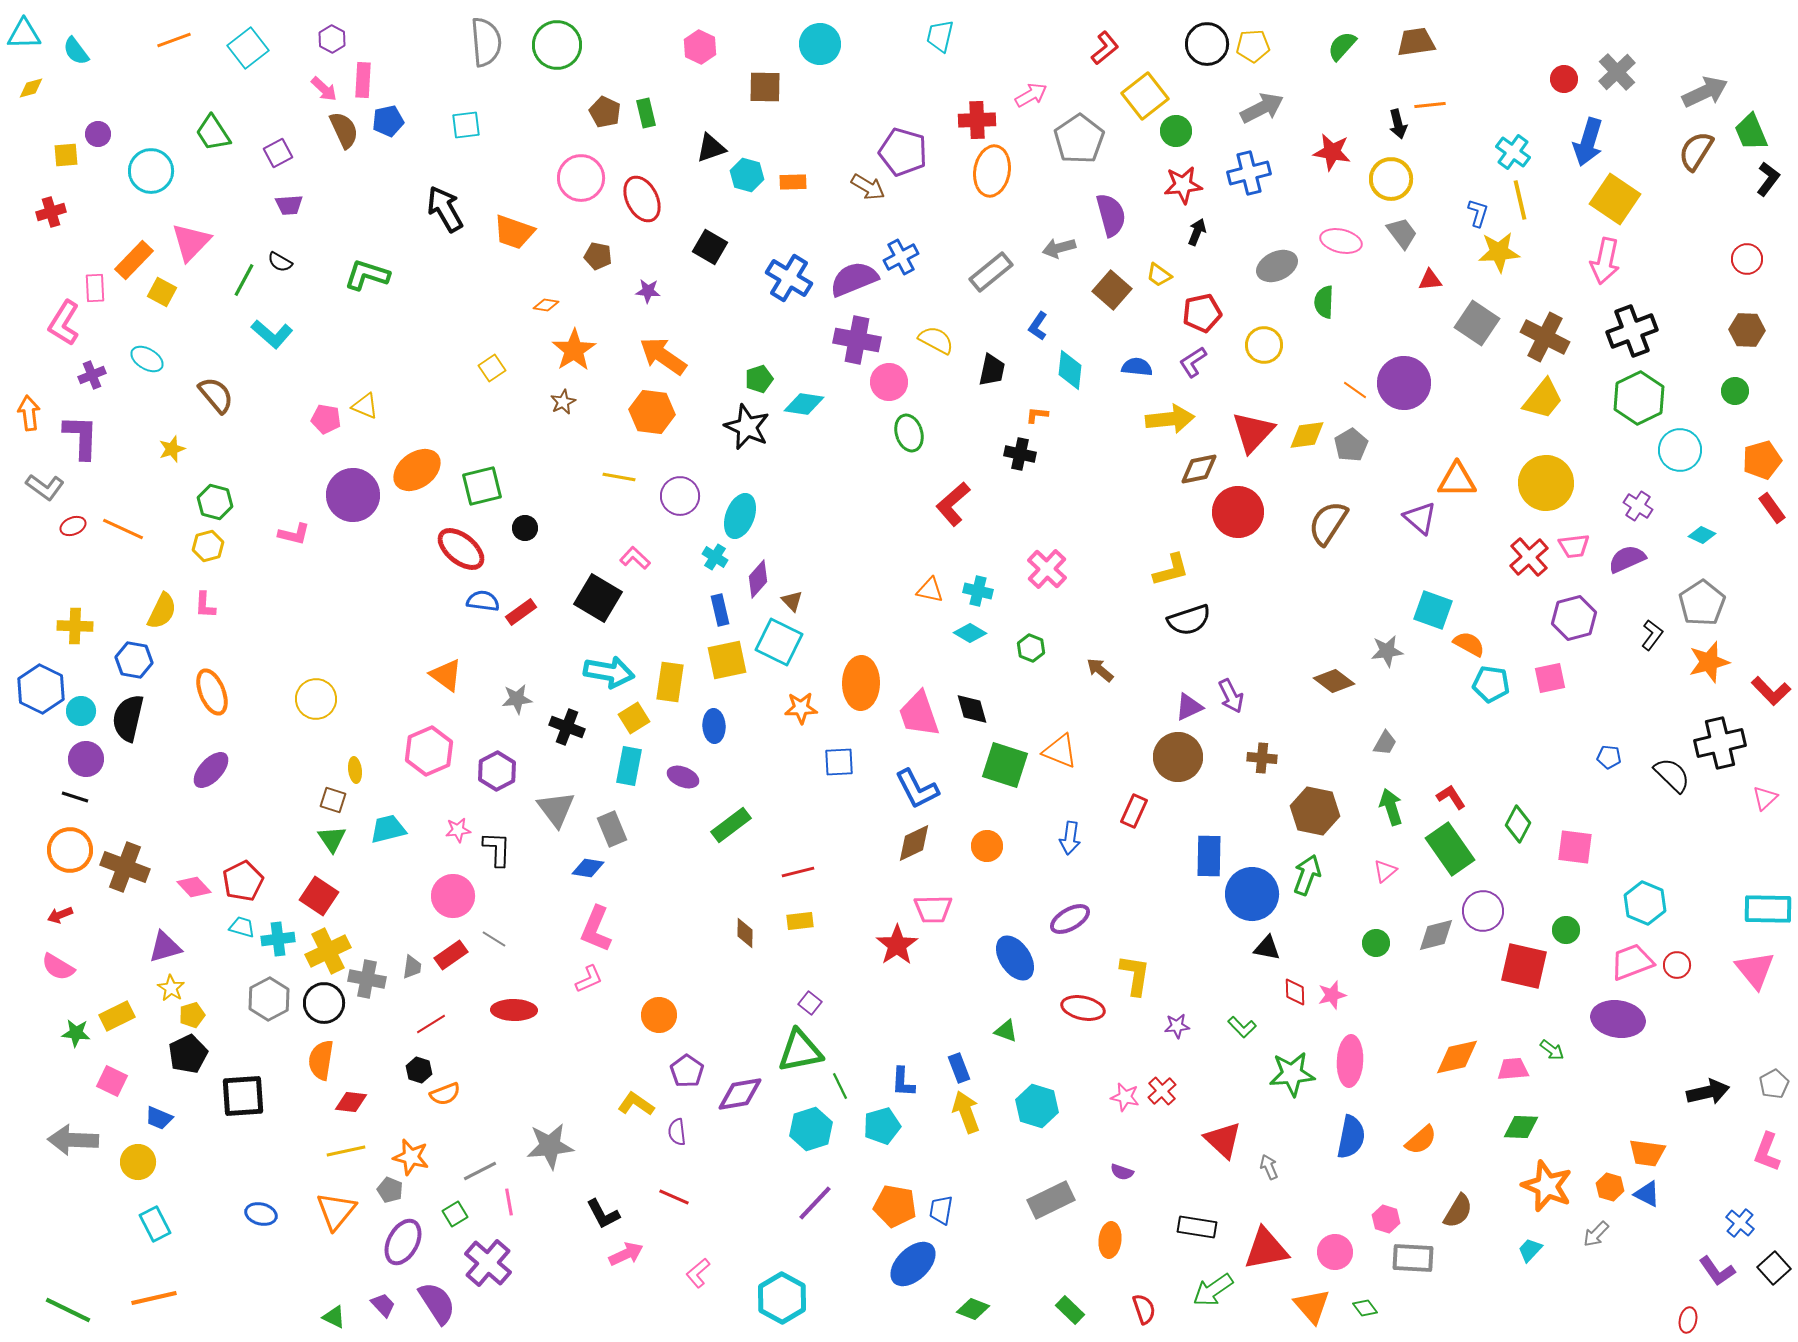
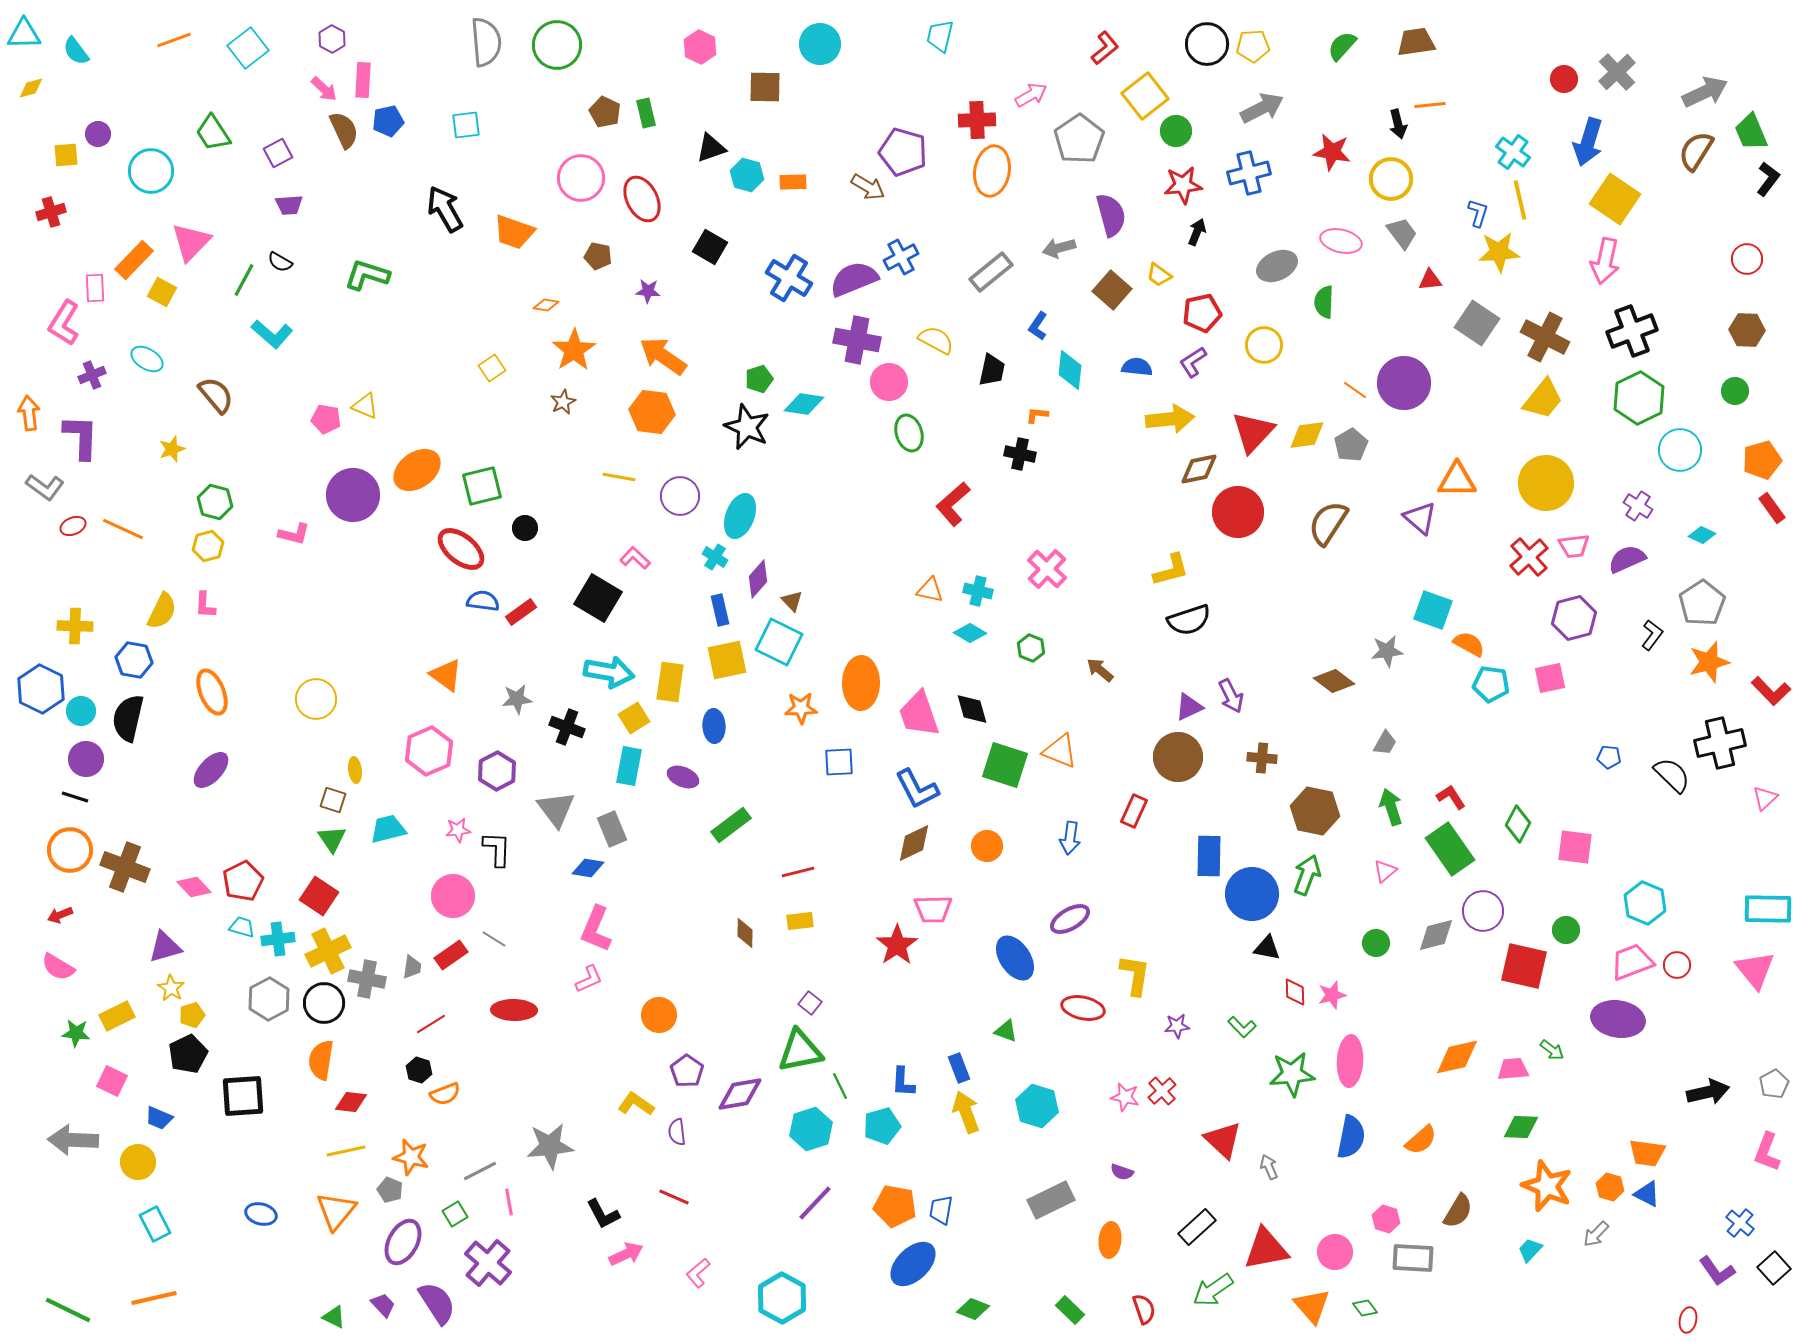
black rectangle at (1197, 1227): rotated 51 degrees counterclockwise
